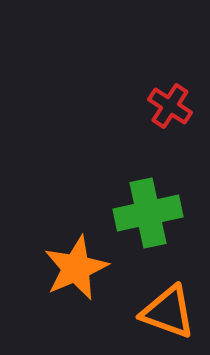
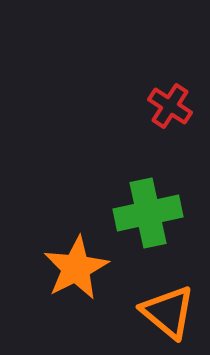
orange star: rotated 4 degrees counterclockwise
orange triangle: rotated 20 degrees clockwise
